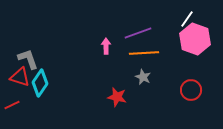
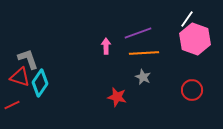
red circle: moved 1 px right
